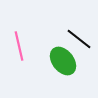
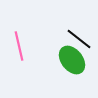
green ellipse: moved 9 px right, 1 px up
